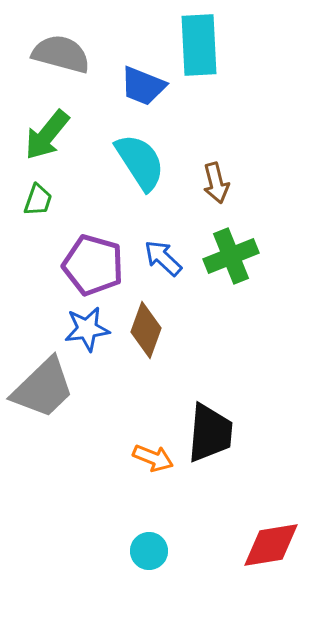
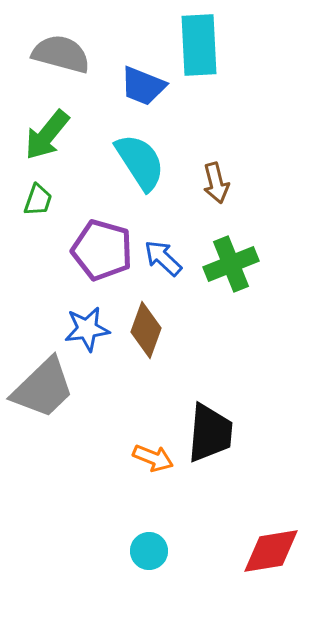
green cross: moved 8 px down
purple pentagon: moved 9 px right, 15 px up
red diamond: moved 6 px down
